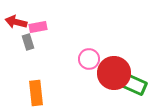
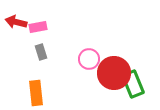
gray rectangle: moved 13 px right, 10 px down
green rectangle: rotated 44 degrees clockwise
